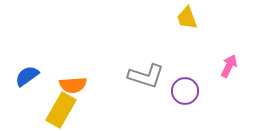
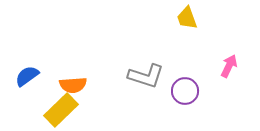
yellow rectangle: rotated 16 degrees clockwise
